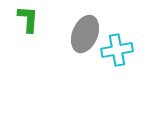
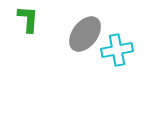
gray ellipse: rotated 15 degrees clockwise
